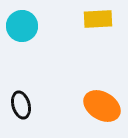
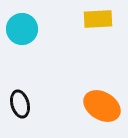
cyan circle: moved 3 px down
black ellipse: moved 1 px left, 1 px up
